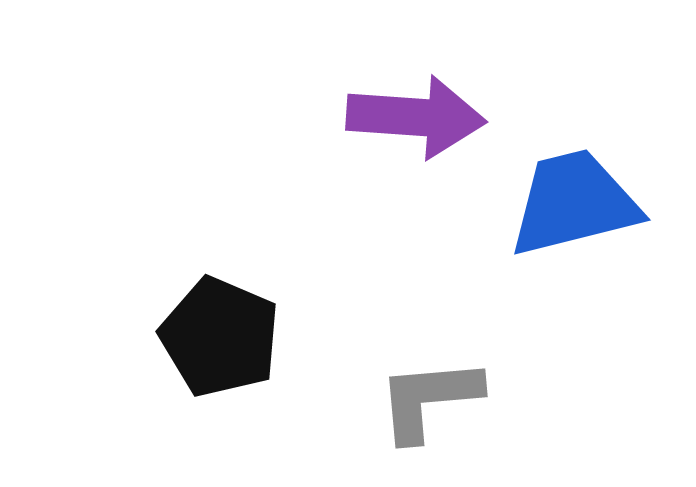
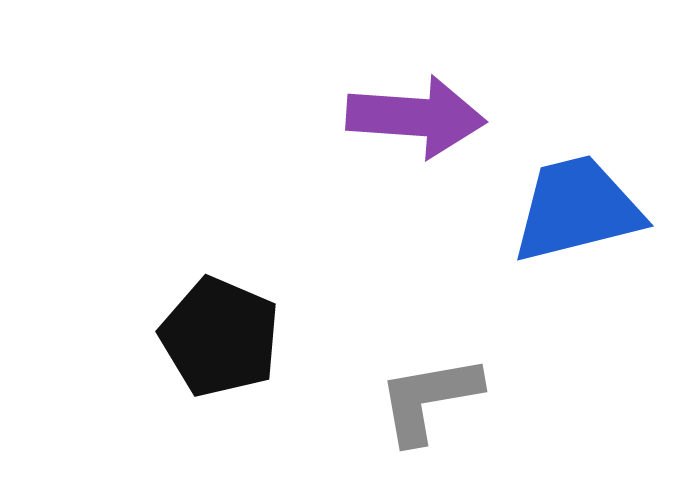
blue trapezoid: moved 3 px right, 6 px down
gray L-shape: rotated 5 degrees counterclockwise
